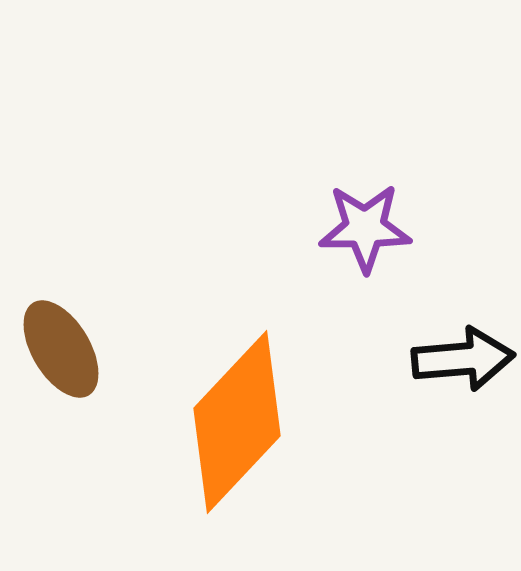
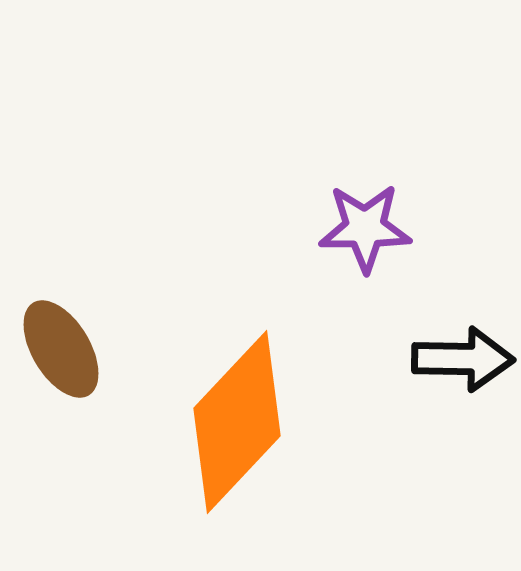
black arrow: rotated 6 degrees clockwise
